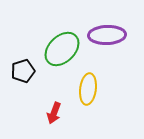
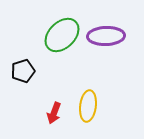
purple ellipse: moved 1 px left, 1 px down
green ellipse: moved 14 px up
yellow ellipse: moved 17 px down
